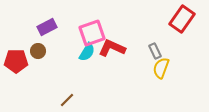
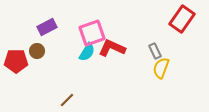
brown circle: moved 1 px left
